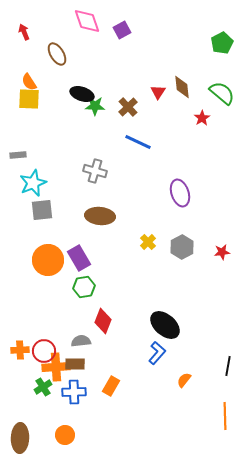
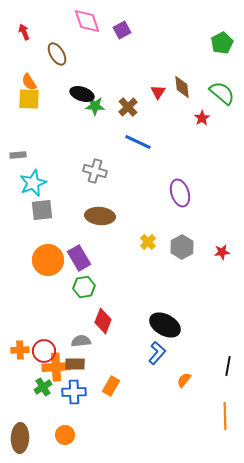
black ellipse at (165, 325): rotated 12 degrees counterclockwise
